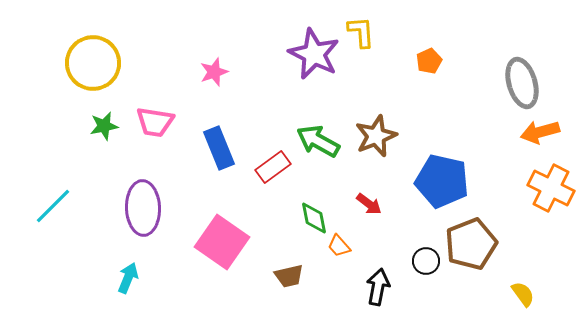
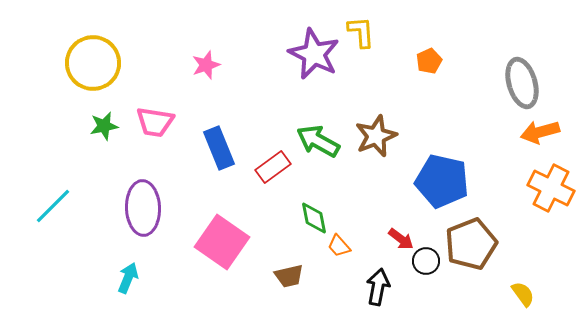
pink star: moved 8 px left, 7 px up
red arrow: moved 32 px right, 35 px down
